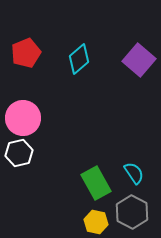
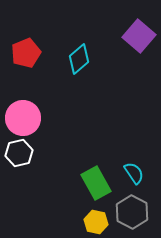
purple square: moved 24 px up
